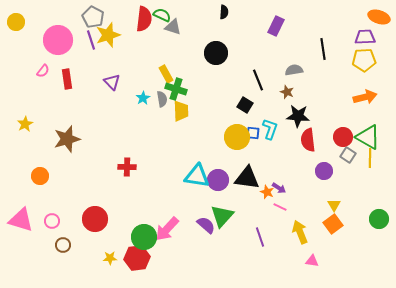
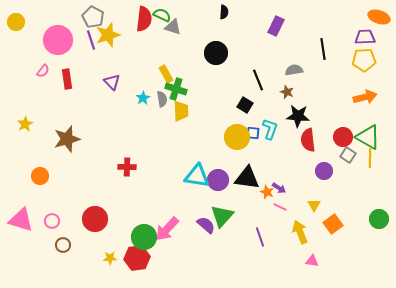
yellow triangle at (334, 205): moved 20 px left
